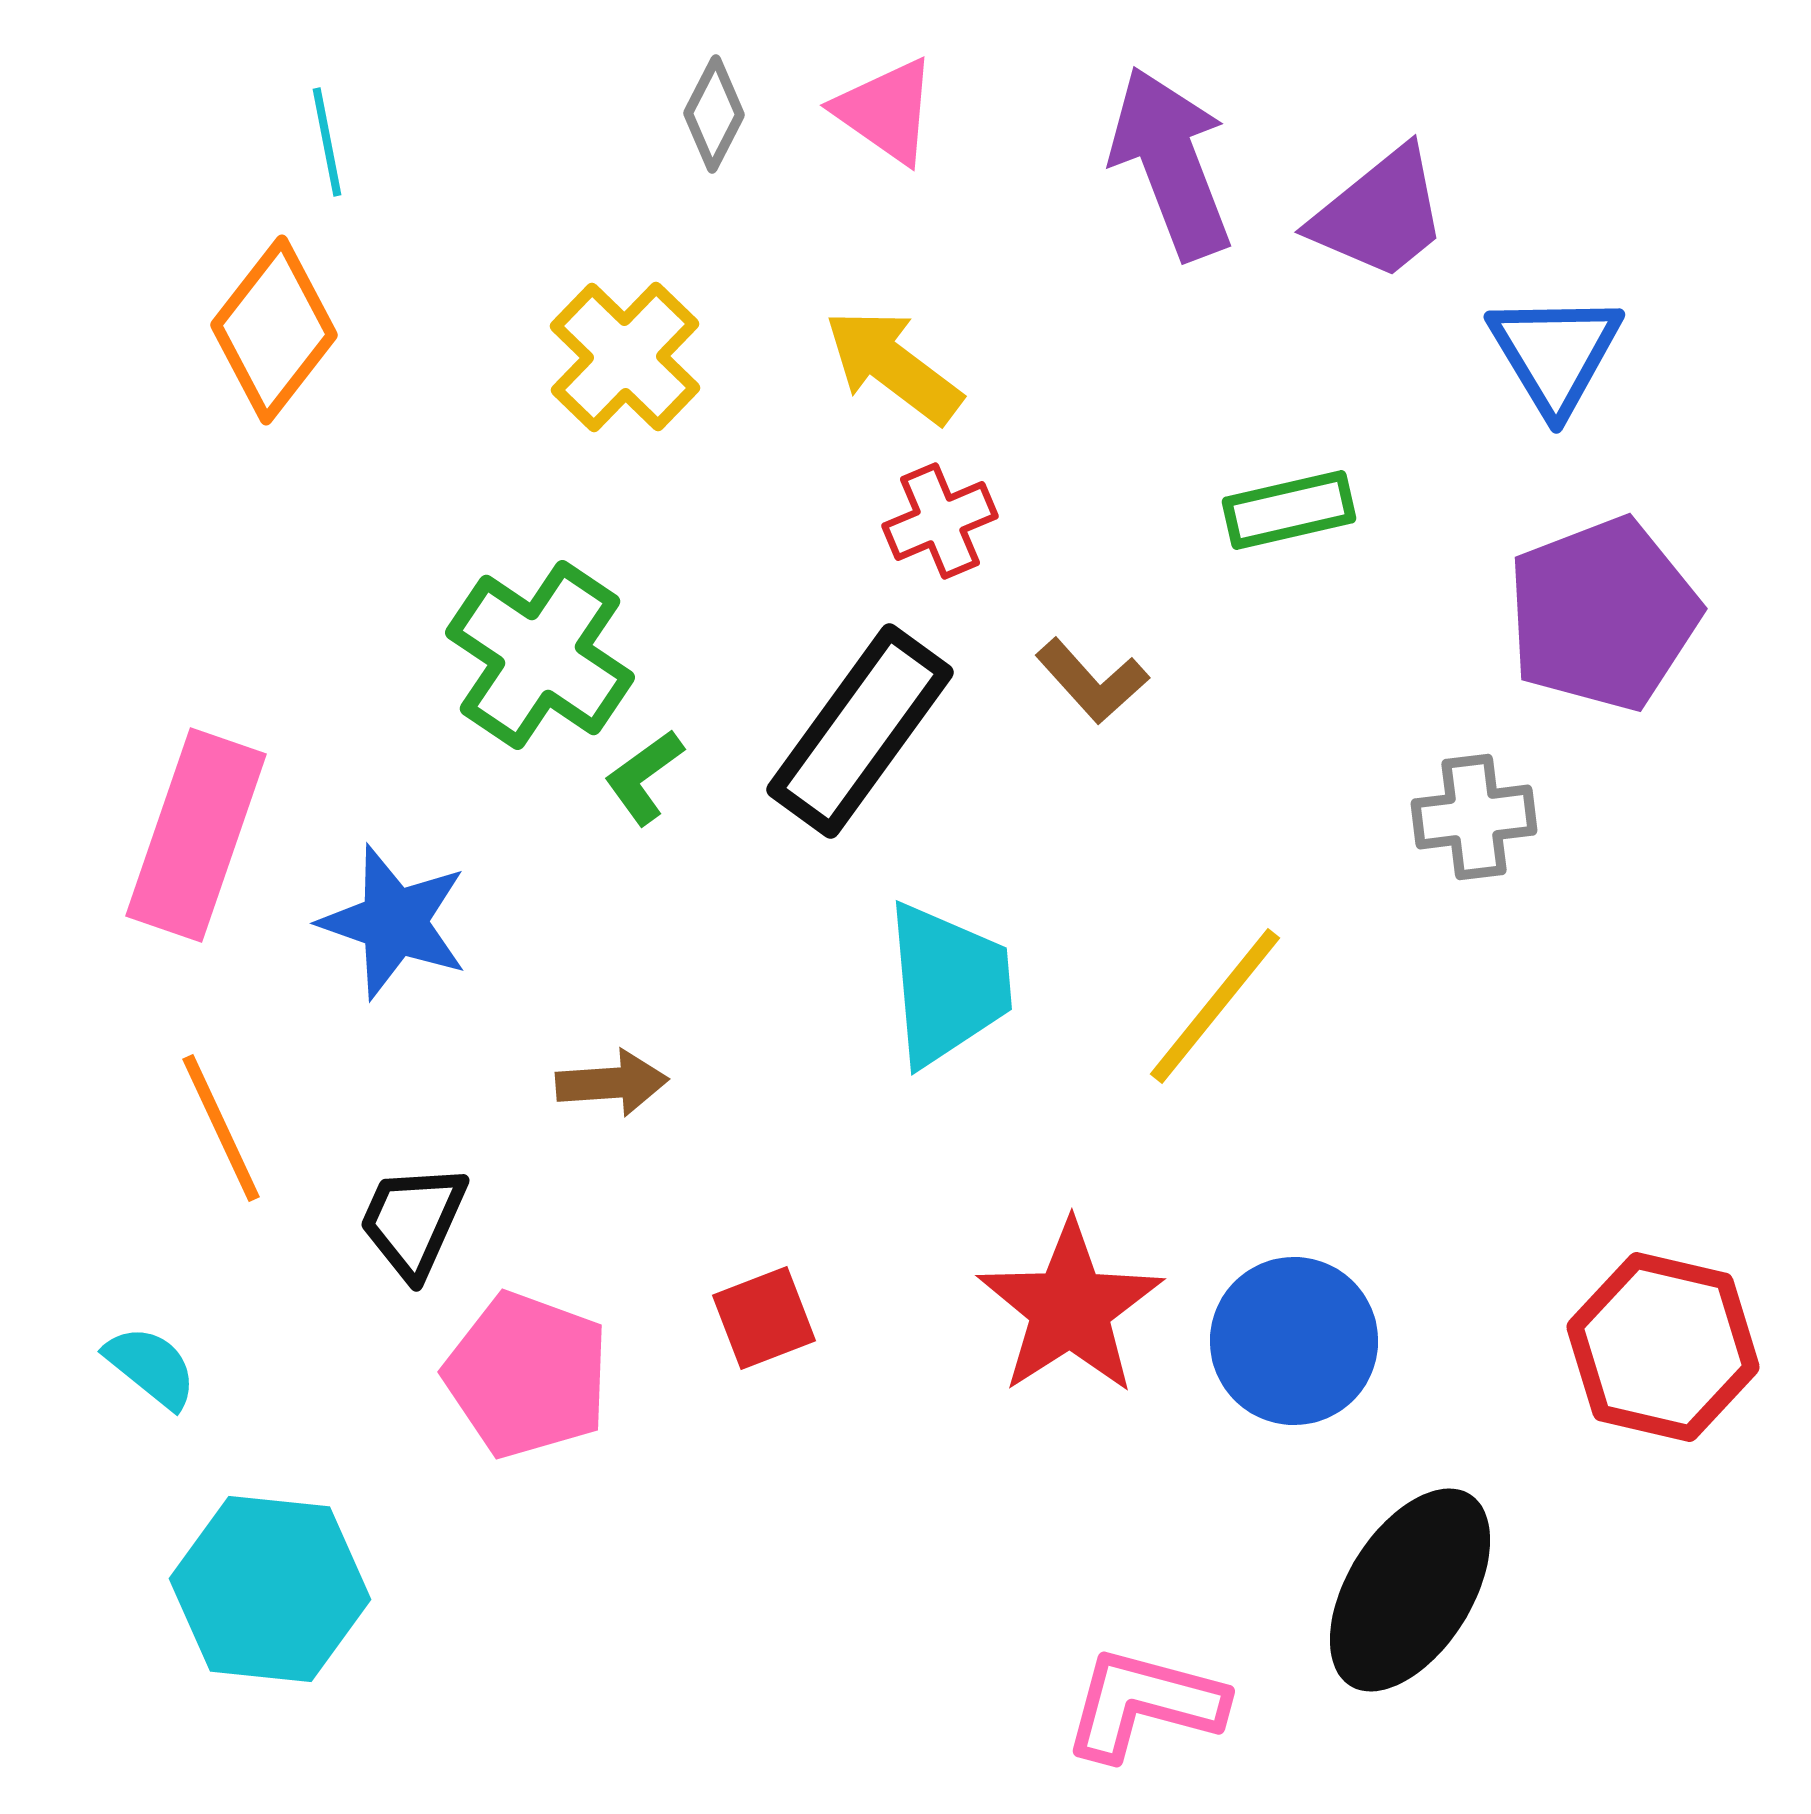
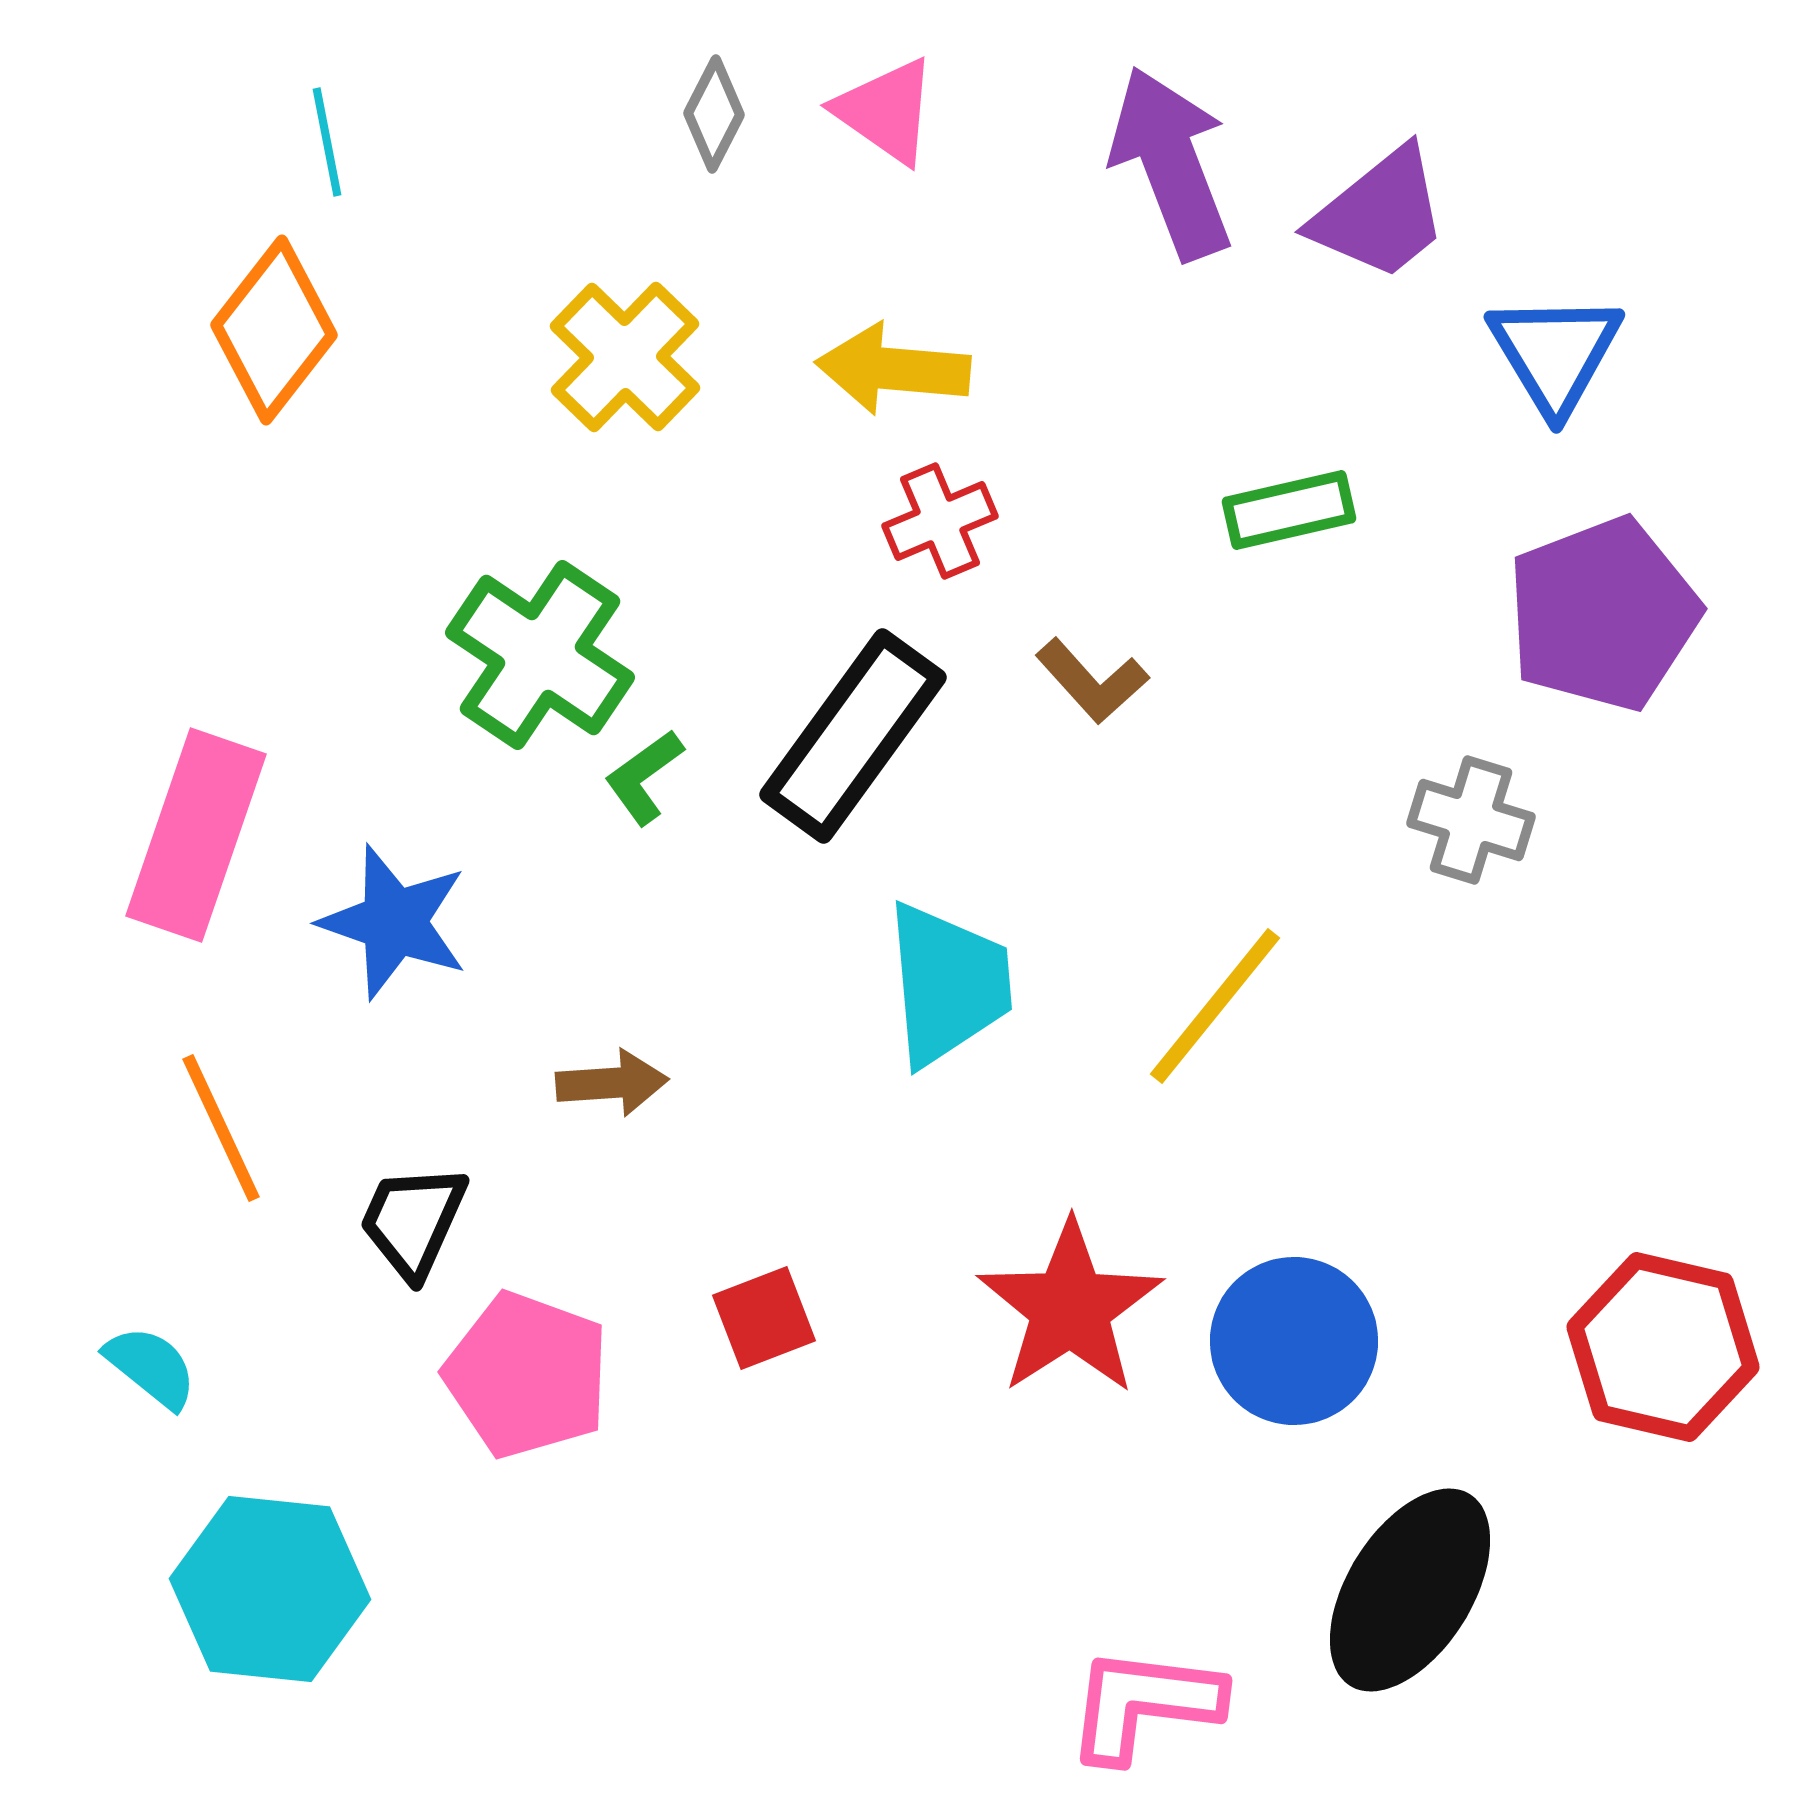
yellow arrow: moved 3 px down; rotated 32 degrees counterclockwise
black rectangle: moved 7 px left, 5 px down
gray cross: moved 3 px left, 3 px down; rotated 24 degrees clockwise
pink L-shape: rotated 8 degrees counterclockwise
